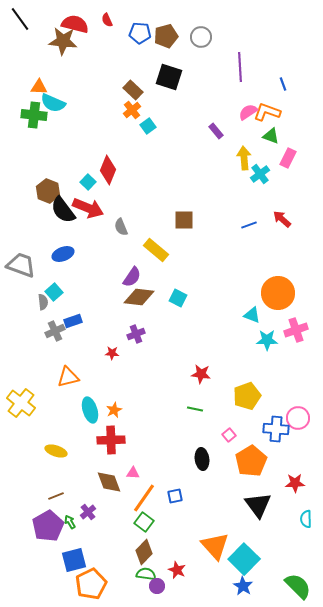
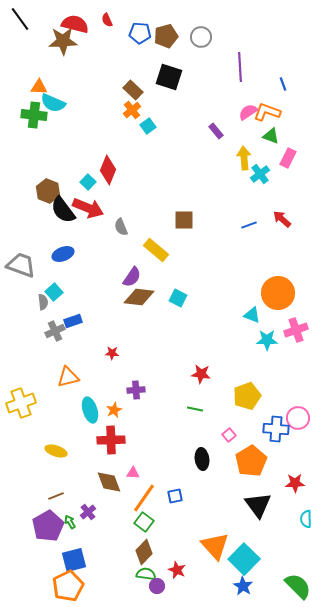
brown star at (63, 41): rotated 8 degrees counterclockwise
purple cross at (136, 334): moved 56 px down; rotated 18 degrees clockwise
yellow cross at (21, 403): rotated 32 degrees clockwise
orange pentagon at (91, 584): moved 23 px left, 2 px down
